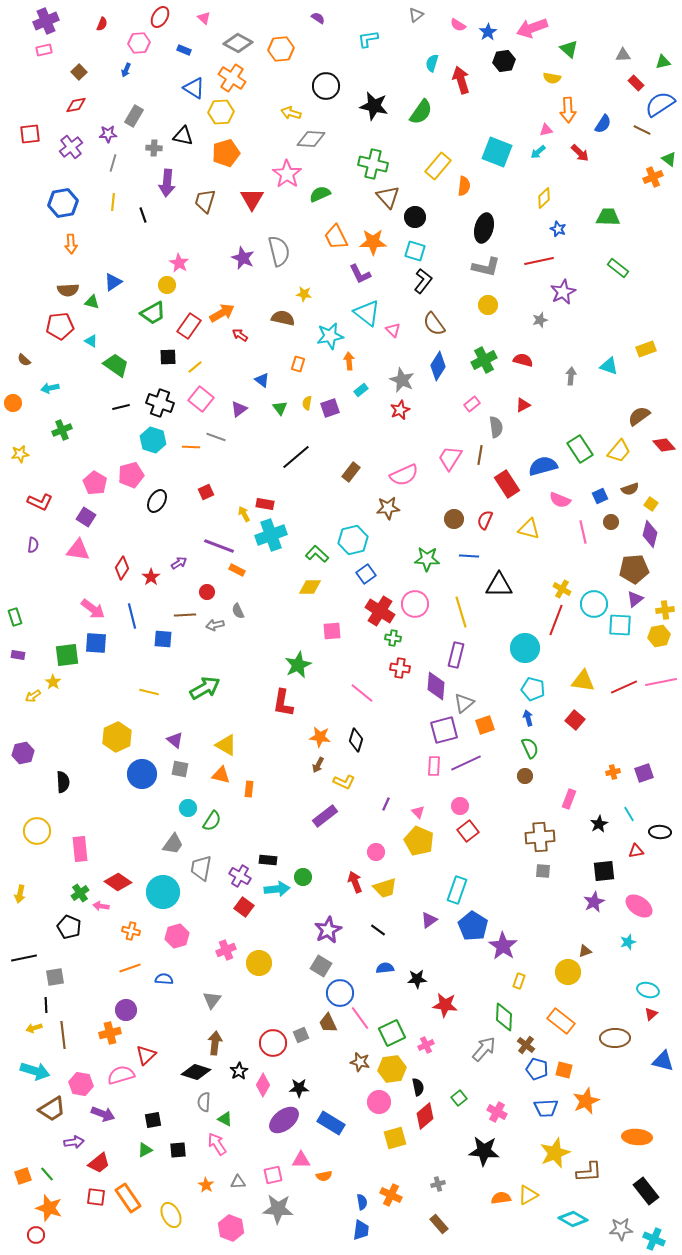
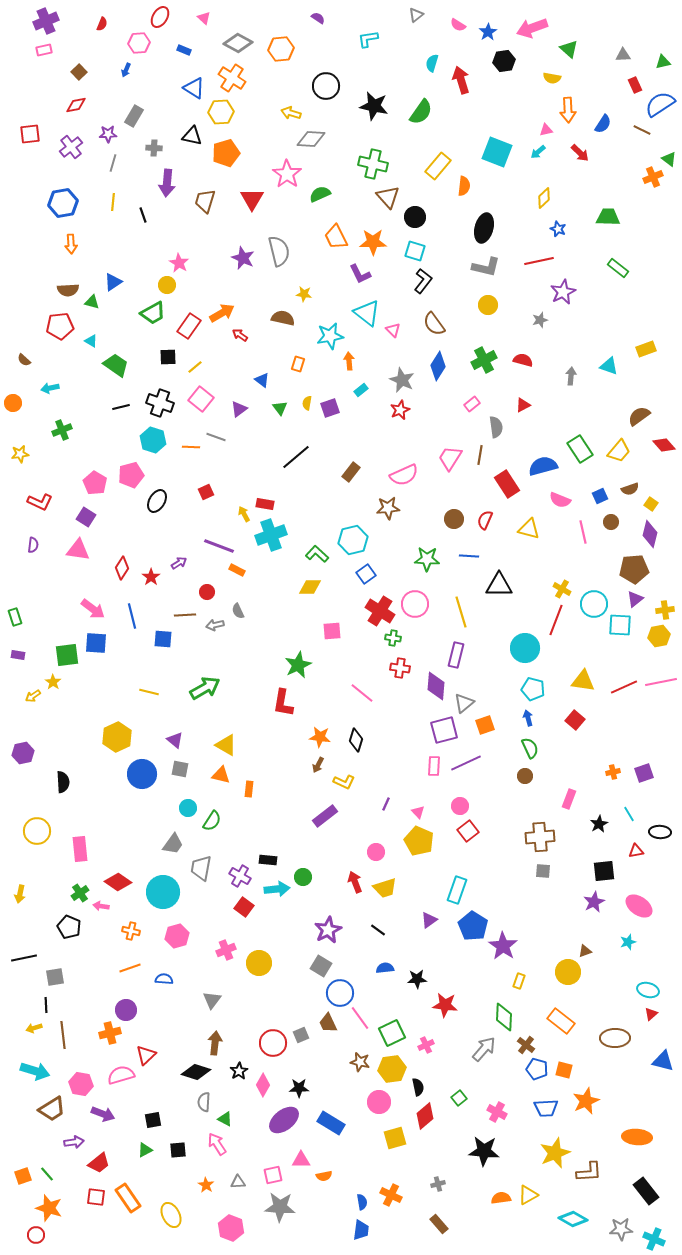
red rectangle at (636, 83): moved 1 px left, 2 px down; rotated 21 degrees clockwise
black triangle at (183, 136): moved 9 px right
gray star at (278, 1209): moved 2 px right, 2 px up
